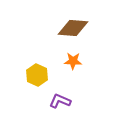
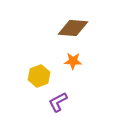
yellow hexagon: moved 2 px right, 1 px down; rotated 15 degrees clockwise
purple L-shape: moved 2 px left, 1 px down; rotated 50 degrees counterclockwise
